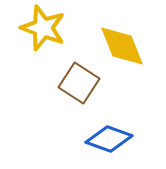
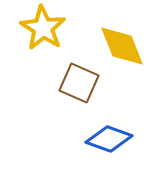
yellow star: rotated 12 degrees clockwise
brown square: rotated 9 degrees counterclockwise
